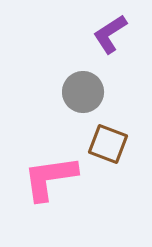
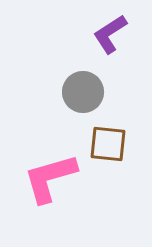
brown square: rotated 15 degrees counterclockwise
pink L-shape: rotated 8 degrees counterclockwise
